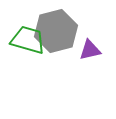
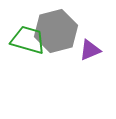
purple triangle: rotated 10 degrees counterclockwise
